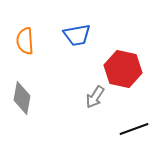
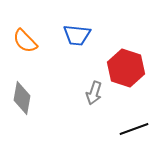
blue trapezoid: rotated 16 degrees clockwise
orange semicircle: rotated 40 degrees counterclockwise
red hexagon: moved 3 px right, 1 px up; rotated 6 degrees clockwise
gray arrow: moved 1 px left, 4 px up; rotated 15 degrees counterclockwise
